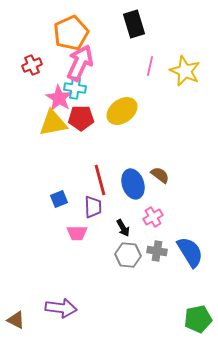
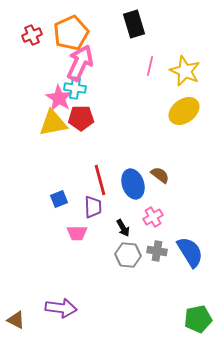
red cross: moved 30 px up
yellow ellipse: moved 62 px right
